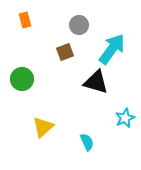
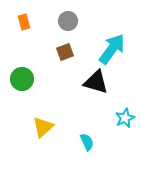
orange rectangle: moved 1 px left, 2 px down
gray circle: moved 11 px left, 4 px up
